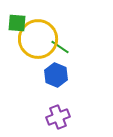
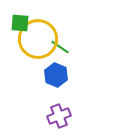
green square: moved 3 px right
purple cross: moved 1 px right, 1 px up
